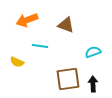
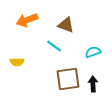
cyan line: moved 14 px right; rotated 28 degrees clockwise
yellow semicircle: rotated 24 degrees counterclockwise
